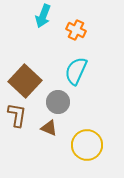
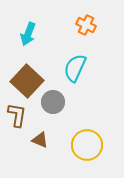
cyan arrow: moved 15 px left, 18 px down
orange cross: moved 10 px right, 5 px up
cyan semicircle: moved 1 px left, 3 px up
brown square: moved 2 px right
gray circle: moved 5 px left
brown triangle: moved 9 px left, 12 px down
